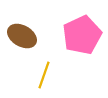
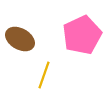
brown ellipse: moved 2 px left, 3 px down
